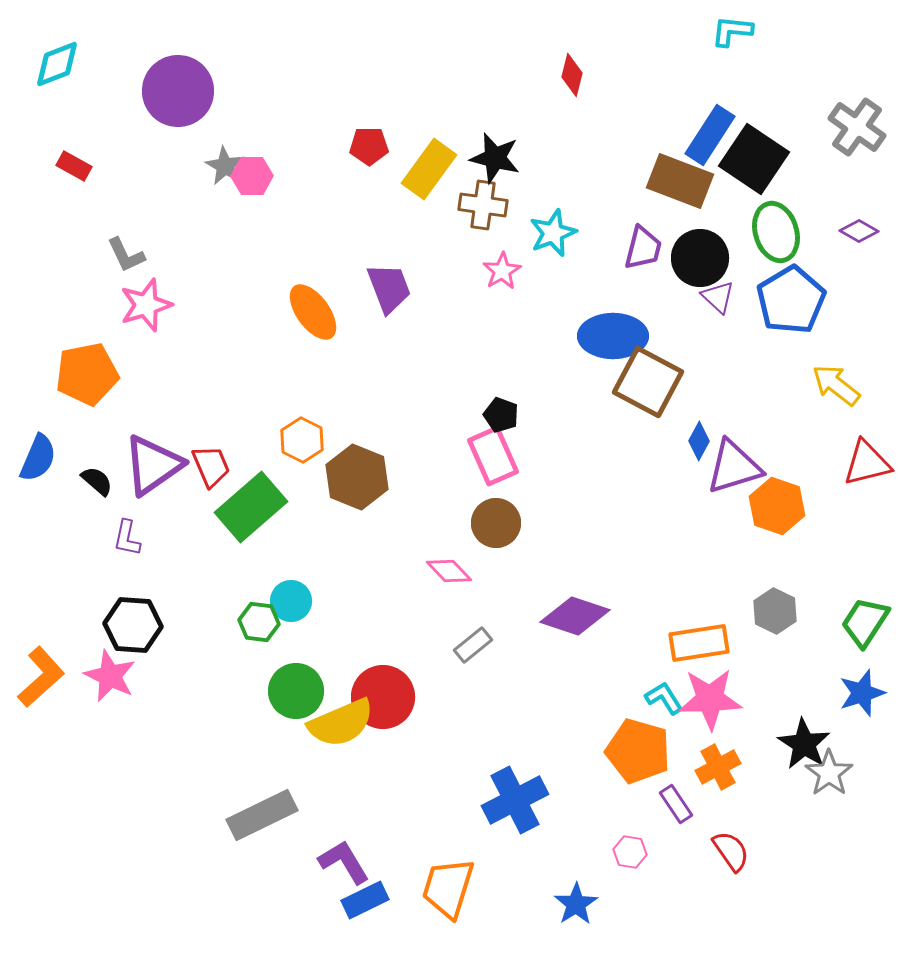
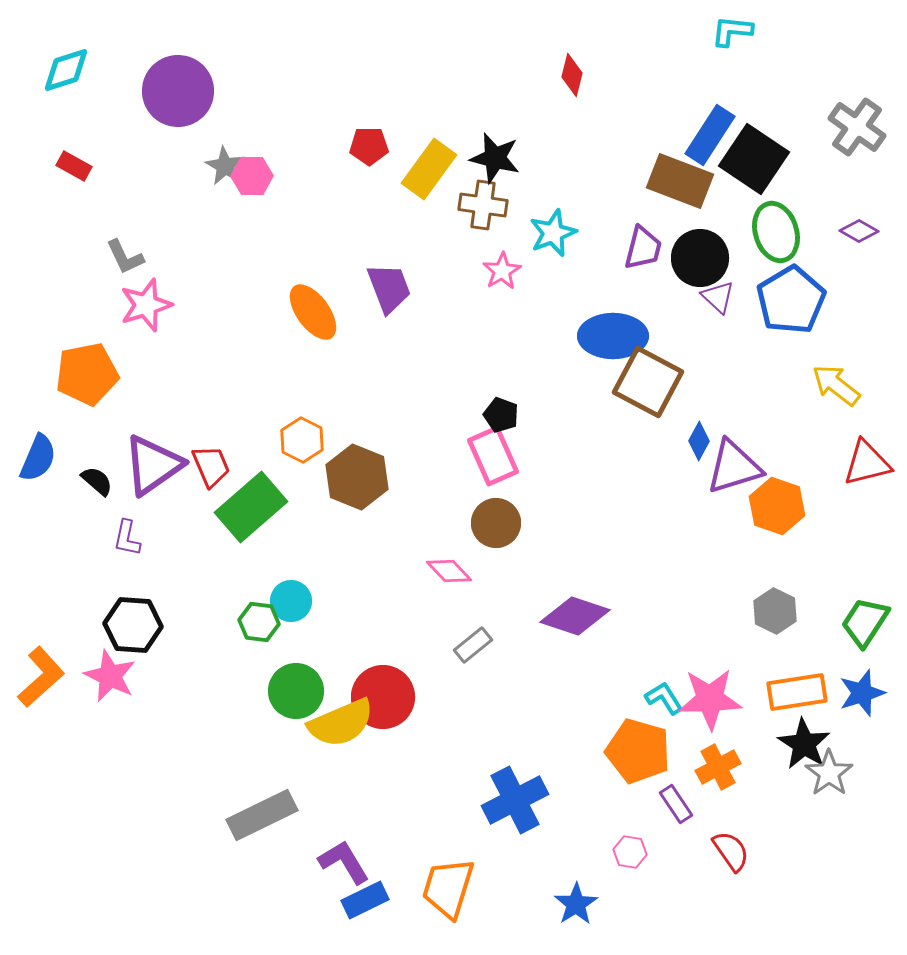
cyan diamond at (57, 64): moved 9 px right, 6 px down; rotated 4 degrees clockwise
gray L-shape at (126, 255): moved 1 px left, 2 px down
orange rectangle at (699, 643): moved 98 px right, 49 px down
